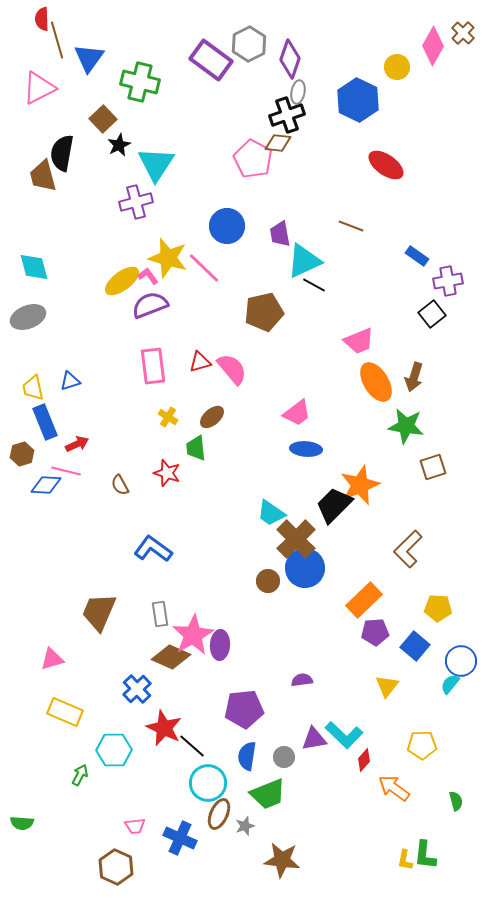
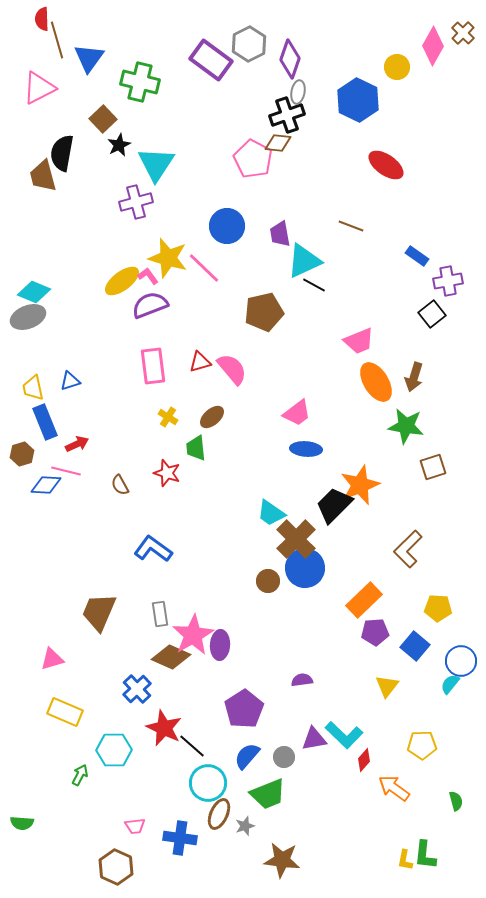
cyan diamond at (34, 267): moved 25 px down; rotated 52 degrees counterclockwise
purple pentagon at (244, 709): rotated 27 degrees counterclockwise
blue semicircle at (247, 756): rotated 32 degrees clockwise
blue cross at (180, 838): rotated 16 degrees counterclockwise
